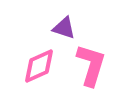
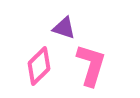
pink diamond: rotated 21 degrees counterclockwise
